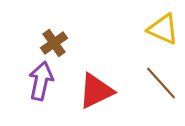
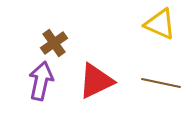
yellow triangle: moved 3 px left, 5 px up
brown line: rotated 36 degrees counterclockwise
red triangle: moved 10 px up
